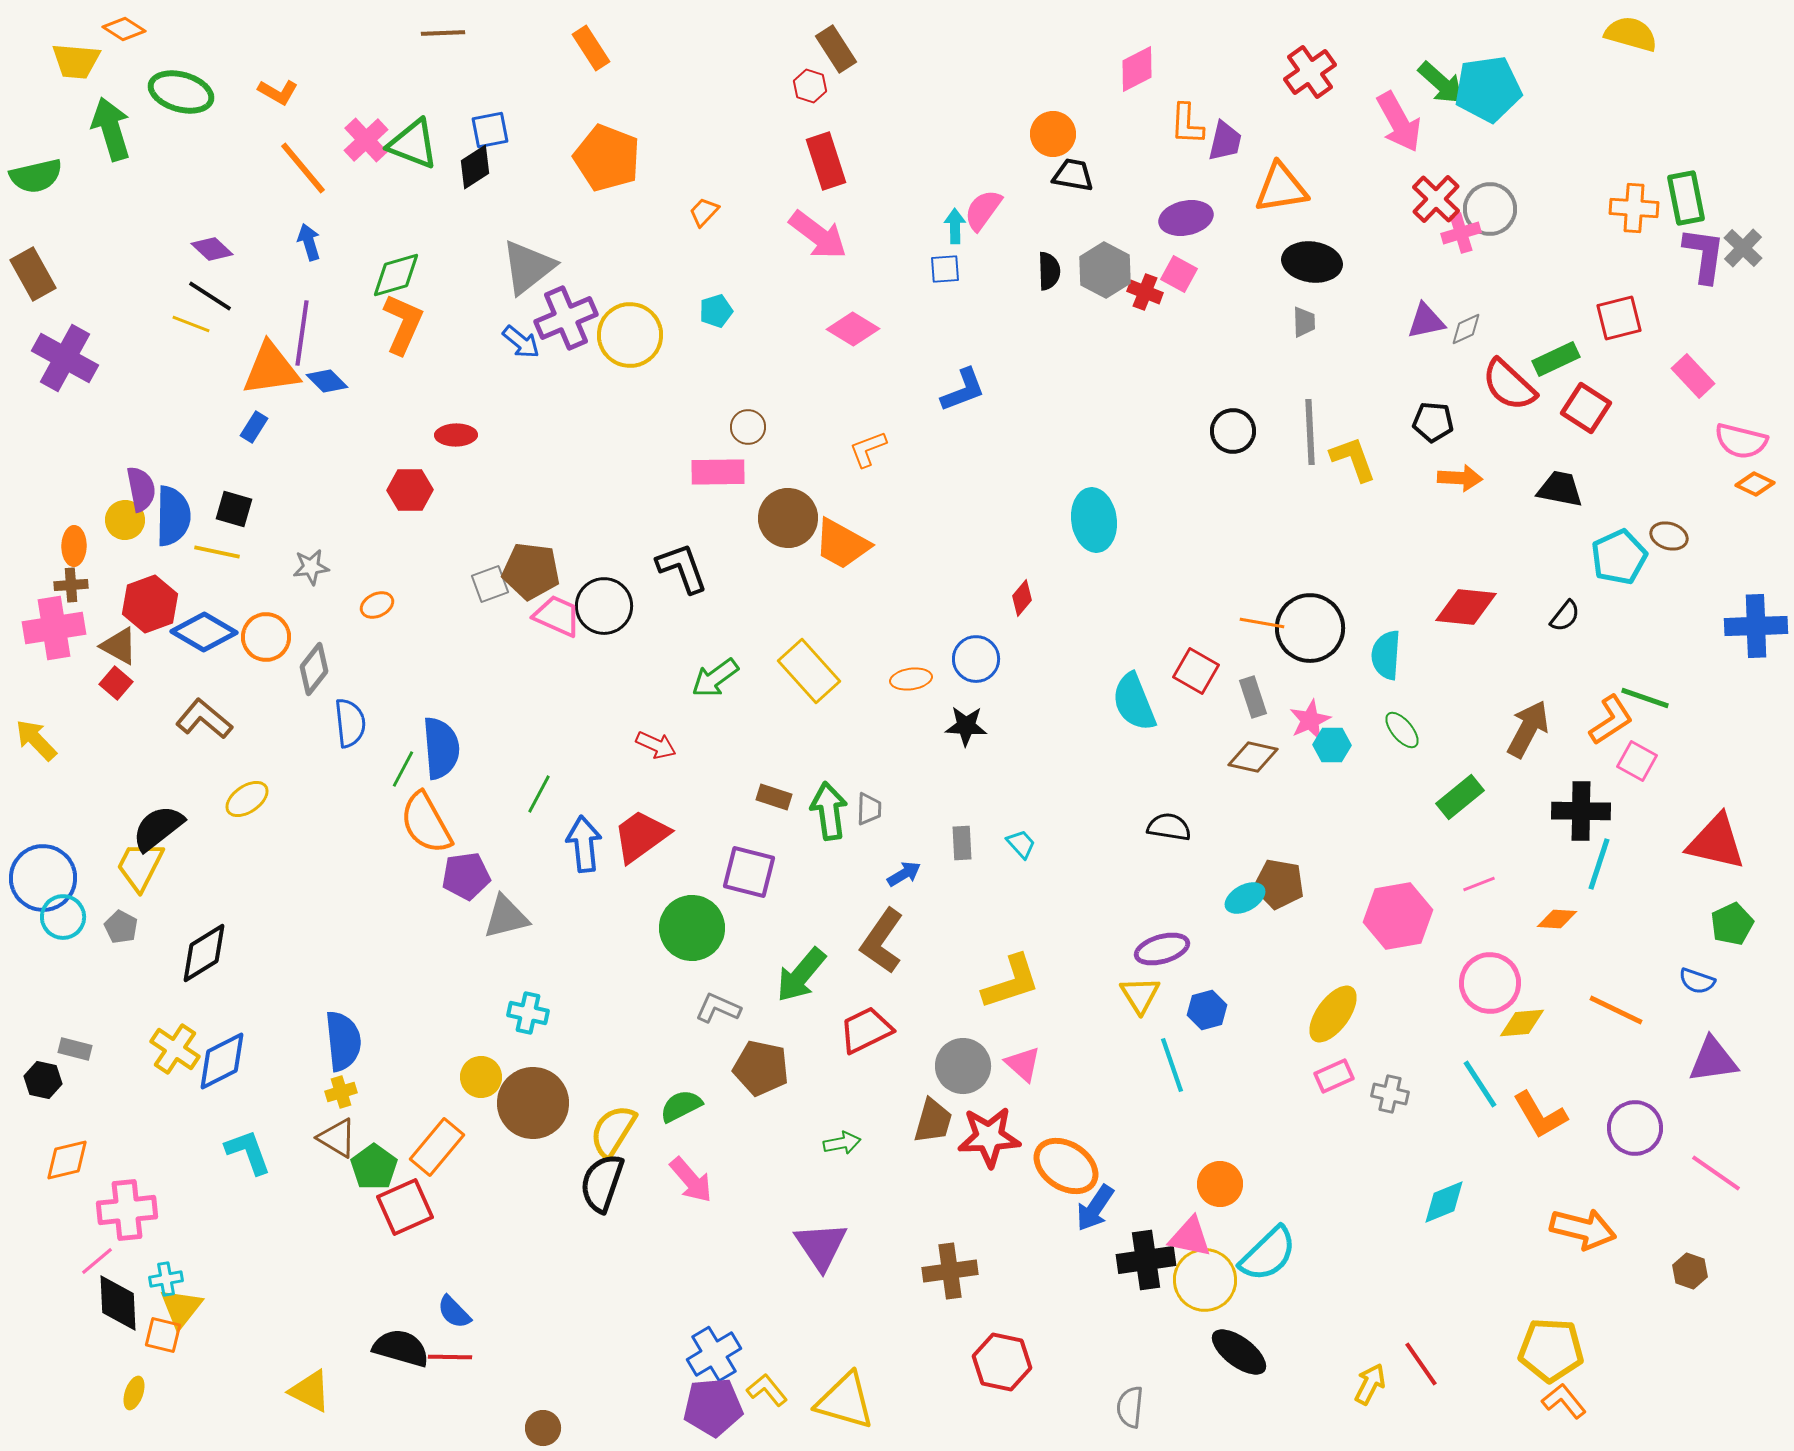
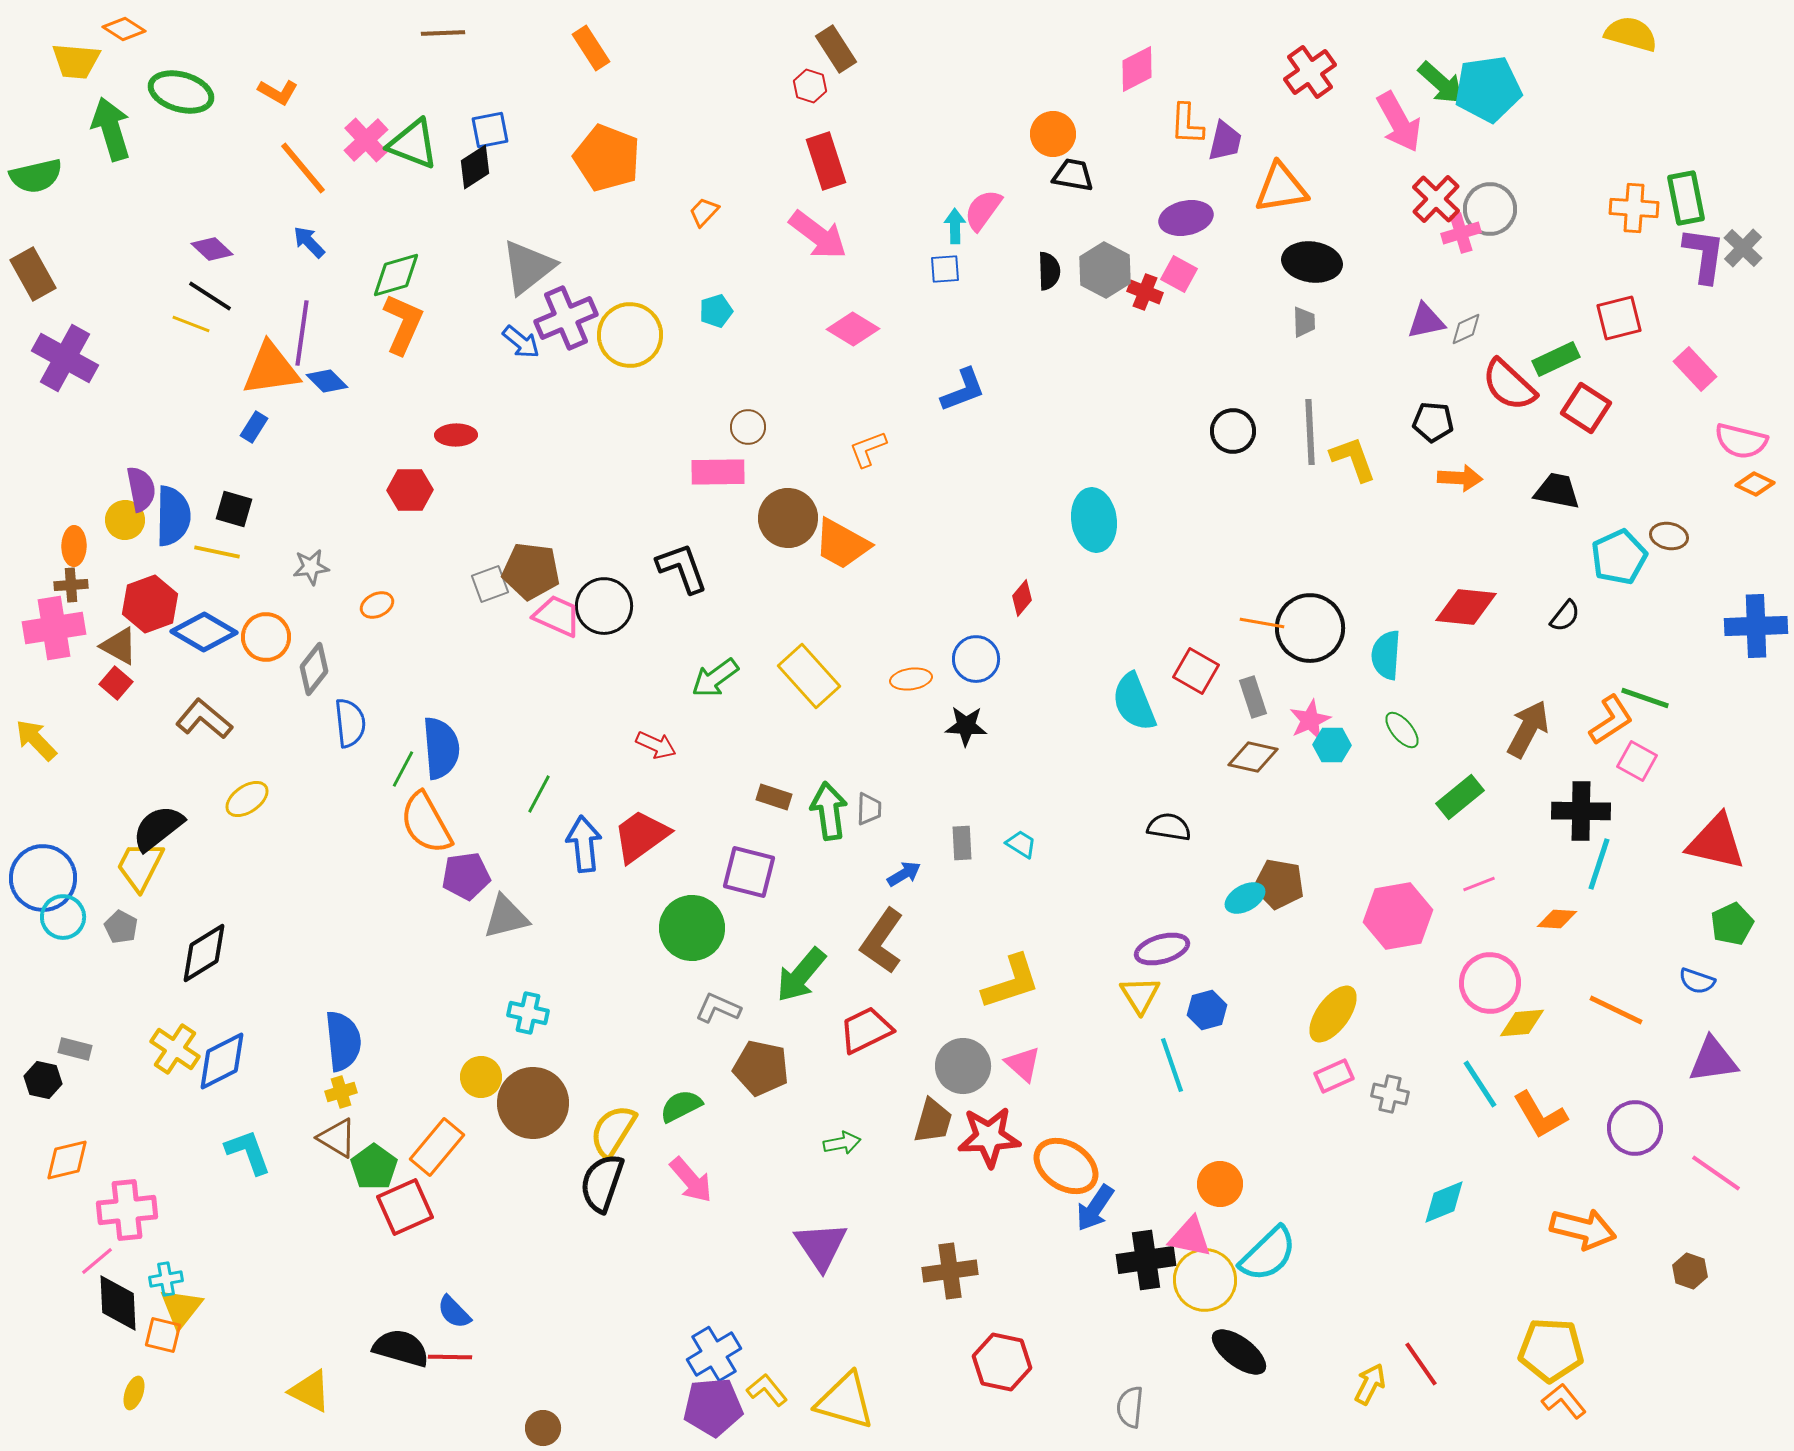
blue arrow at (309, 242): rotated 27 degrees counterclockwise
pink rectangle at (1693, 376): moved 2 px right, 7 px up
black trapezoid at (1560, 489): moved 3 px left, 2 px down
brown ellipse at (1669, 536): rotated 6 degrees counterclockwise
yellow rectangle at (809, 671): moved 5 px down
cyan trapezoid at (1021, 844): rotated 16 degrees counterclockwise
